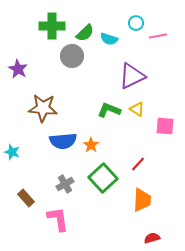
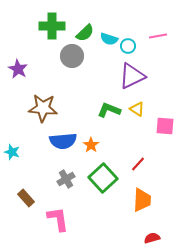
cyan circle: moved 8 px left, 23 px down
gray cross: moved 1 px right, 5 px up
